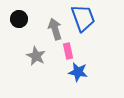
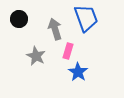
blue trapezoid: moved 3 px right
pink rectangle: rotated 28 degrees clockwise
blue star: rotated 24 degrees clockwise
